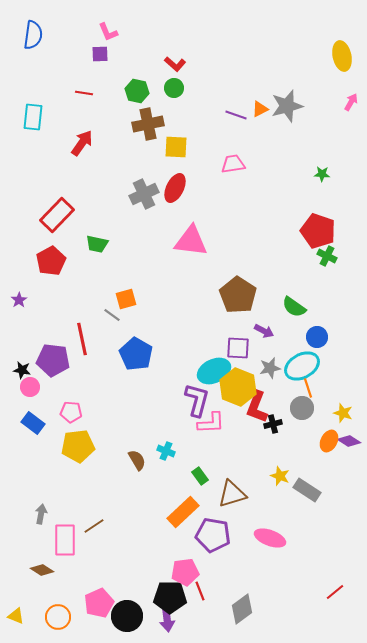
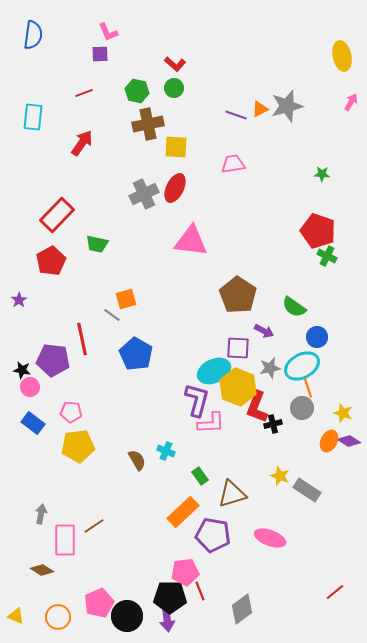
red line at (84, 93): rotated 30 degrees counterclockwise
